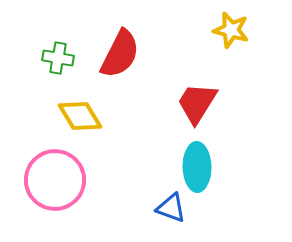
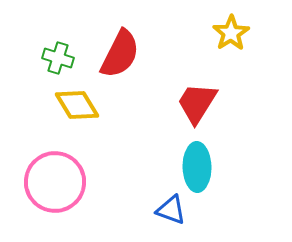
yellow star: moved 3 px down; rotated 24 degrees clockwise
green cross: rotated 8 degrees clockwise
yellow diamond: moved 3 px left, 11 px up
pink circle: moved 2 px down
blue triangle: moved 2 px down
